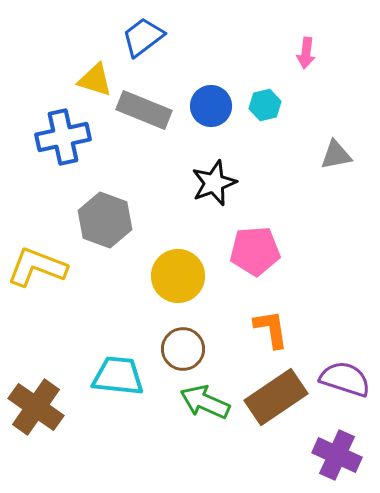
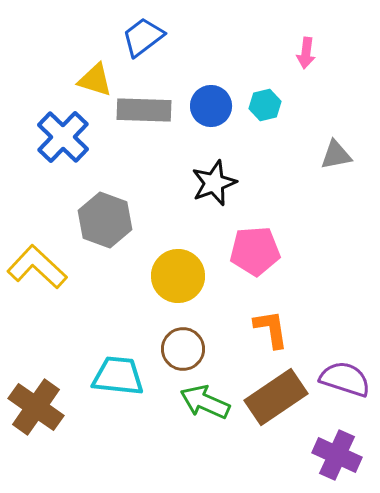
gray rectangle: rotated 20 degrees counterclockwise
blue cross: rotated 34 degrees counterclockwise
yellow L-shape: rotated 22 degrees clockwise
